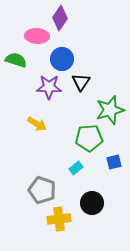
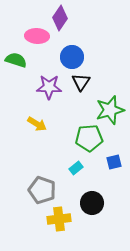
blue circle: moved 10 px right, 2 px up
